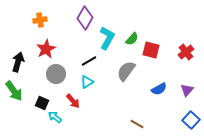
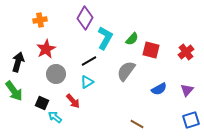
cyan L-shape: moved 2 px left
blue square: rotated 30 degrees clockwise
